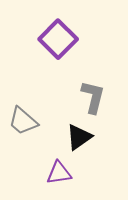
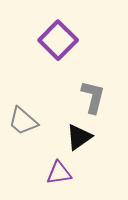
purple square: moved 1 px down
